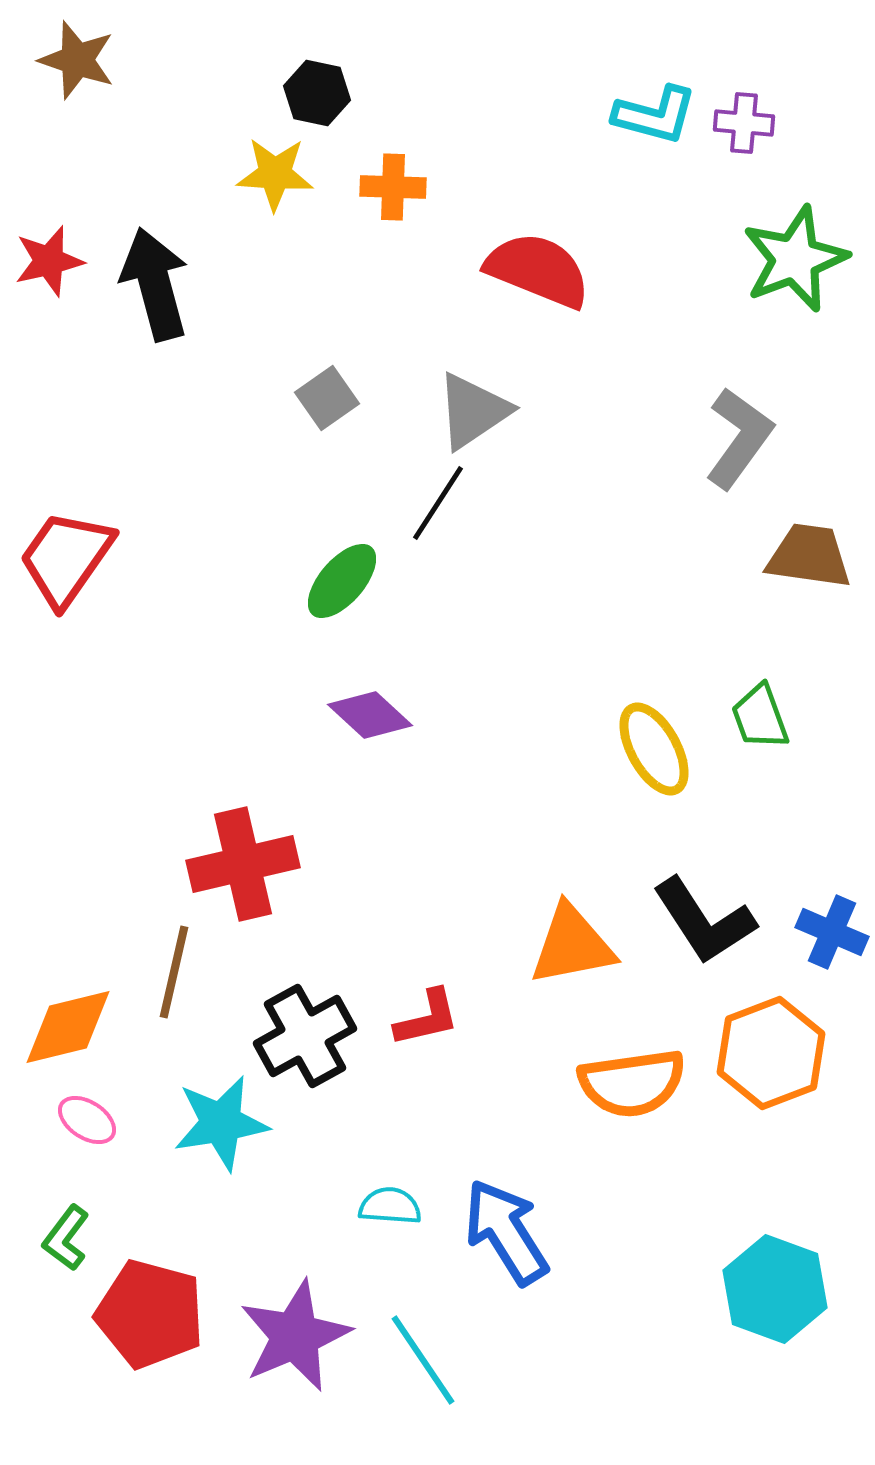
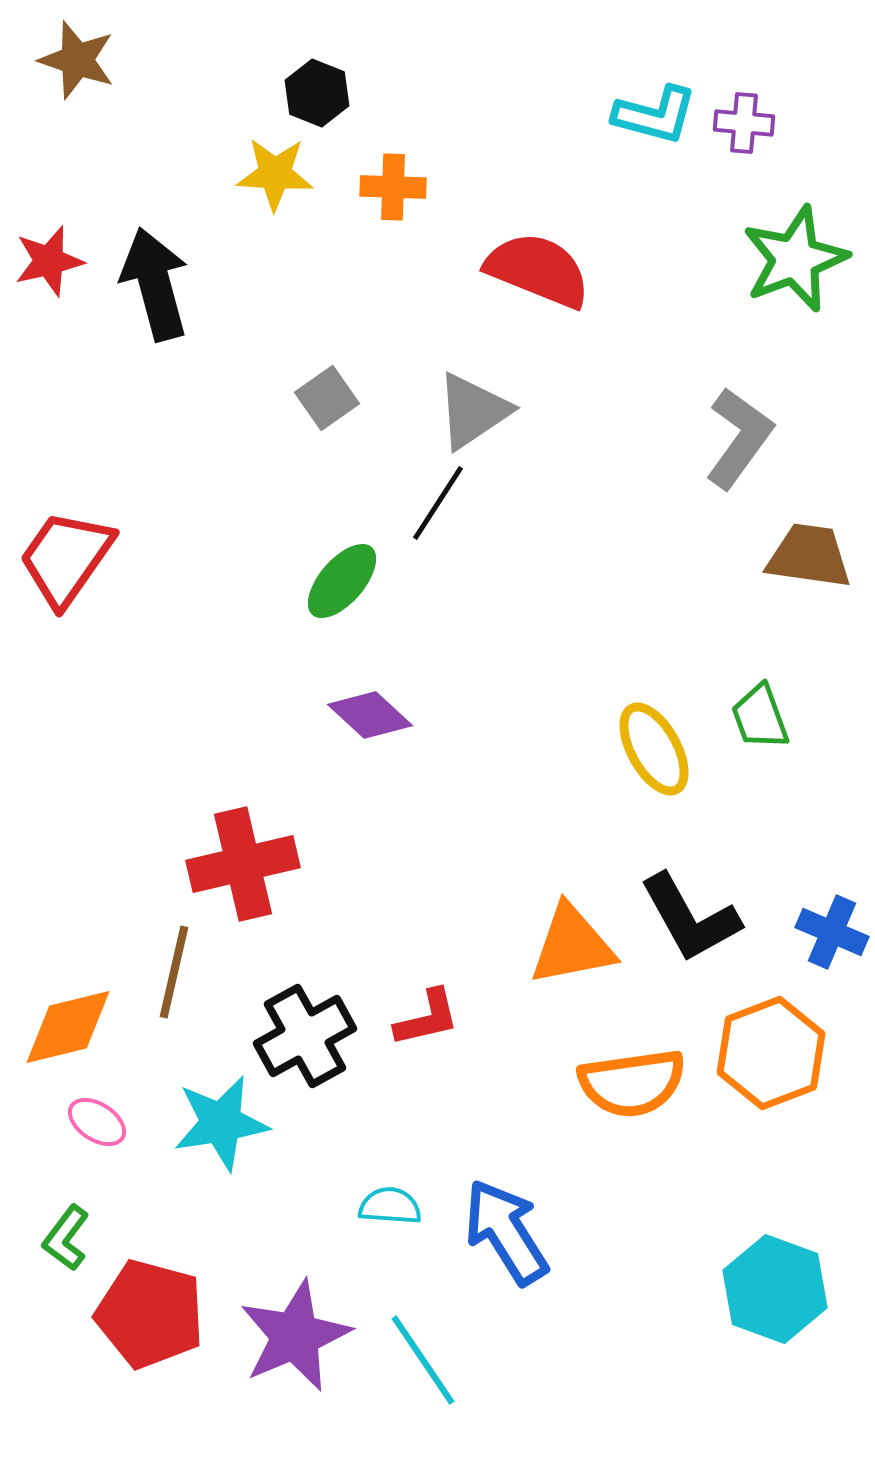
black hexagon: rotated 10 degrees clockwise
black L-shape: moved 14 px left, 3 px up; rotated 4 degrees clockwise
pink ellipse: moved 10 px right, 2 px down
